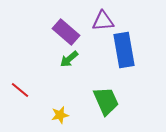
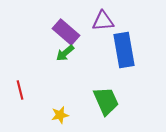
green arrow: moved 4 px left, 6 px up
red line: rotated 36 degrees clockwise
